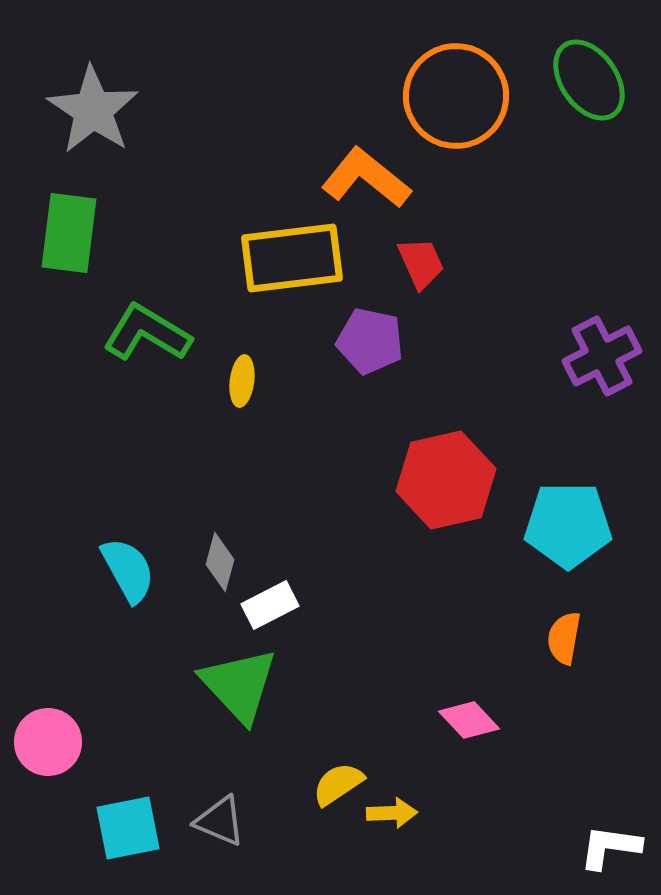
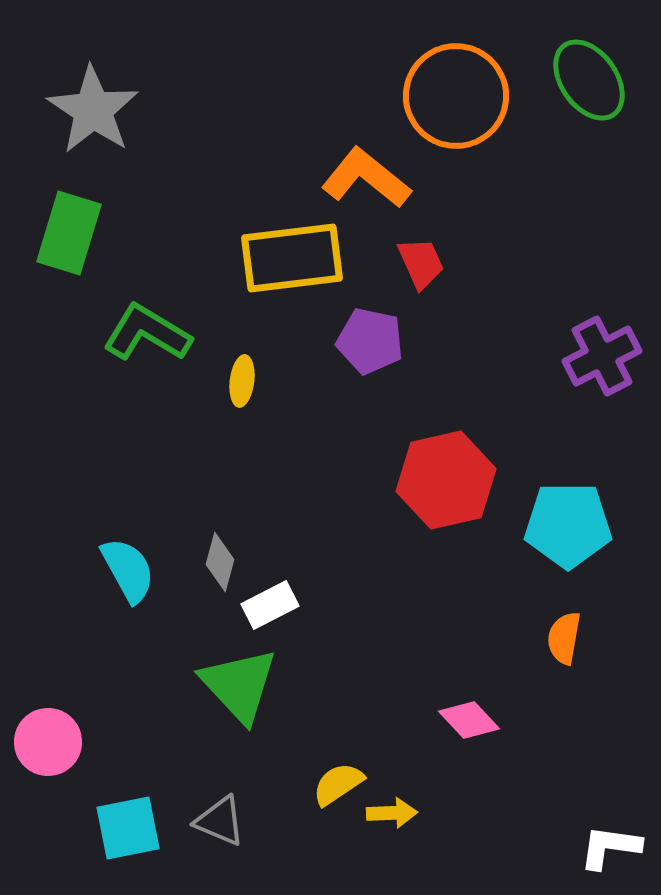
green rectangle: rotated 10 degrees clockwise
